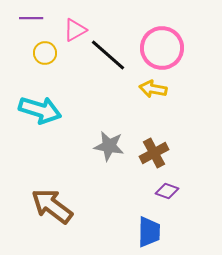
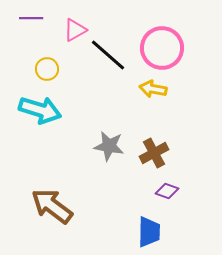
yellow circle: moved 2 px right, 16 px down
